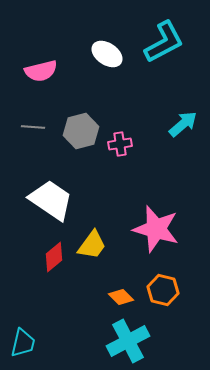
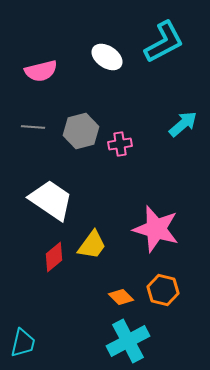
white ellipse: moved 3 px down
